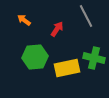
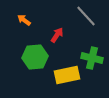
gray line: rotated 15 degrees counterclockwise
red arrow: moved 6 px down
green cross: moved 2 px left
yellow rectangle: moved 7 px down
